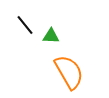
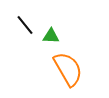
orange semicircle: moved 1 px left, 3 px up
